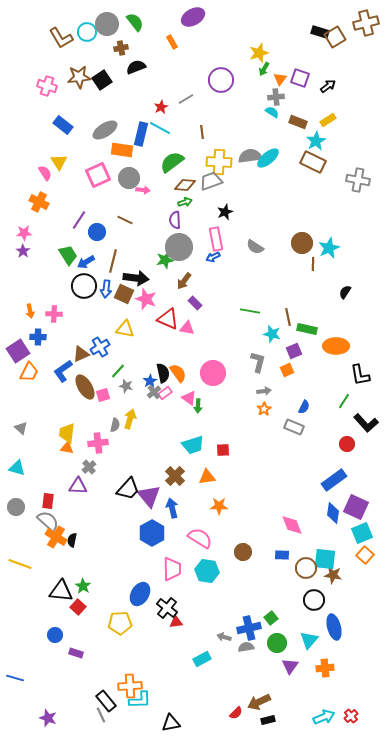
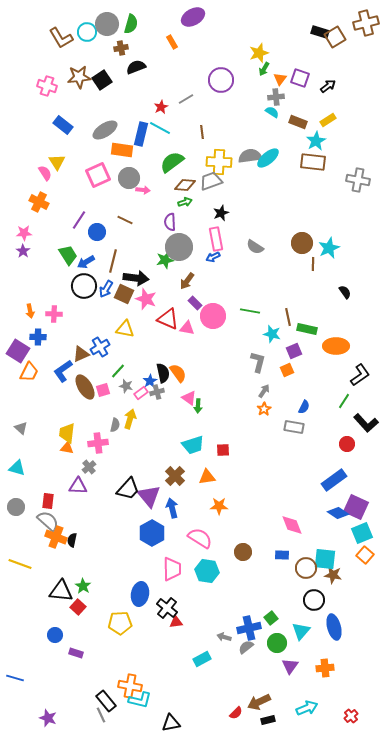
green semicircle at (135, 22): moved 4 px left, 2 px down; rotated 54 degrees clockwise
yellow triangle at (59, 162): moved 2 px left
brown rectangle at (313, 162): rotated 20 degrees counterclockwise
black star at (225, 212): moved 4 px left, 1 px down
purple semicircle at (175, 220): moved 5 px left, 2 px down
brown arrow at (184, 281): moved 3 px right
blue arrow at (106, 289): rotated 24 degrees clockwise
black semicircle at (345, 292): rotated 112 degrees clockwise
purple square at (18, 351): rotated 25 degrees counterclockwise
pink circle at (213, 373): moved 57 px up
black L-shape at (360, 375): rotated 115 degrees counterclockwise
gray arrow at (264, 391): rotated 48 degrees counterclockwise
gray cross at (154, 392): moved 3 px right; rotated 24 degrees clockwise
pink rectangle at (165, 393): moved 24 px left
pink square at (103, 395): moved 5 px up
gray rectangle at (294, 427): rotated 12 degrees counterclockwise
blue diamond at (333, 513): moved 5 px right; rotated 65 degrees counterclockwise
orange cross at (56, 537): rotated 10 degrees counterclockwise
blue ellipse at (140, 594): rotated 20 degrees counterclockwise
cyan triangle at (309, 640): moved 8 px left, 9 px up
gray semicircle at (246, 647): rotated 28 degrees counterclockwise
orange cross at (130, 686): rotated 15 degrees clockwise
cyan L-shape at (140, 700): rotated 15 degrees clockwise
cyan arrow at (324, 717): moved 17 px left, 9 px up
